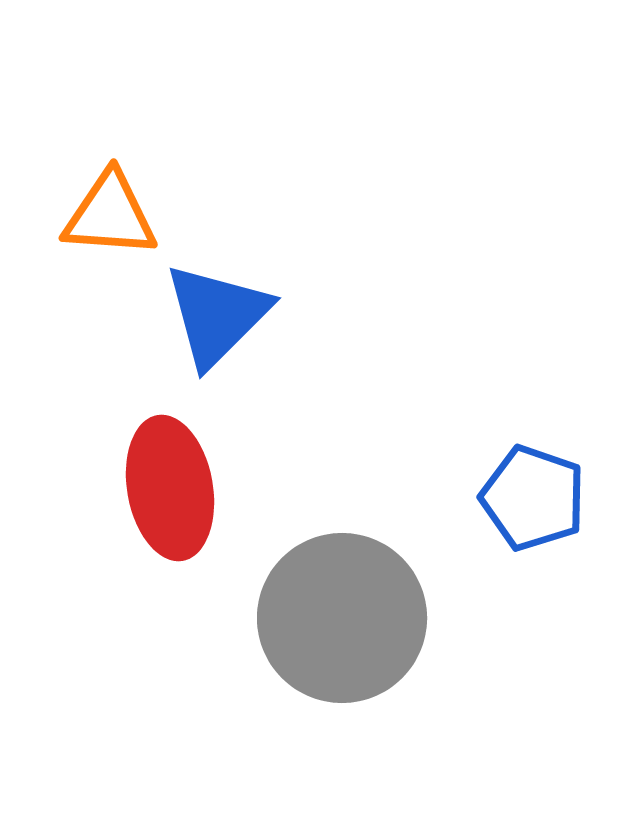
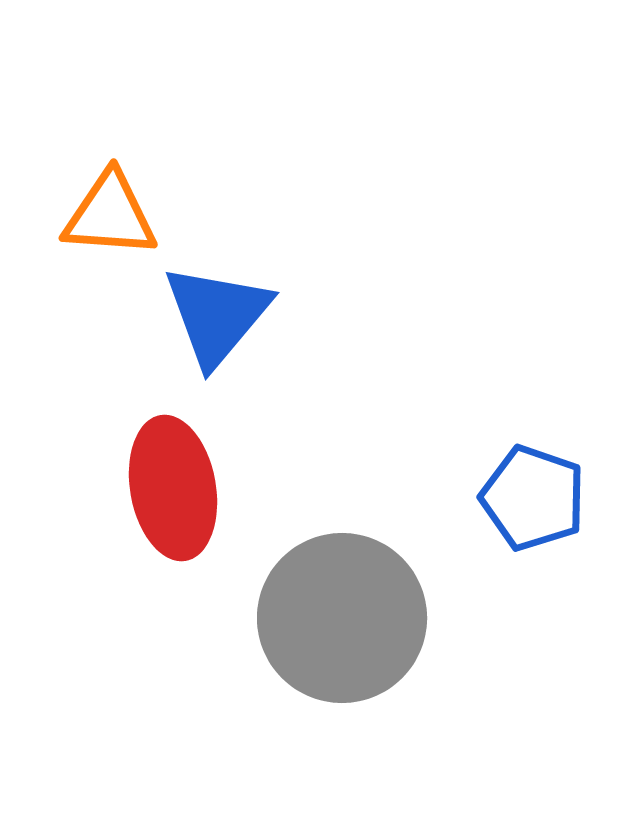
blue triangle: rotated 5 degrees counterclockwise
red ellipse: moved 3 px right
